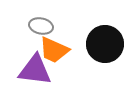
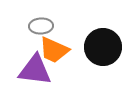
gray ellipse: rotated 15 degrees counterclockwise
black circle: moved 2 px left, 3 px down
